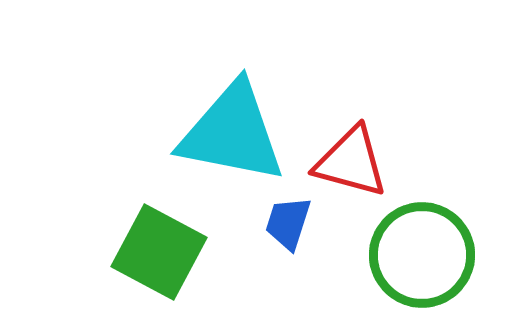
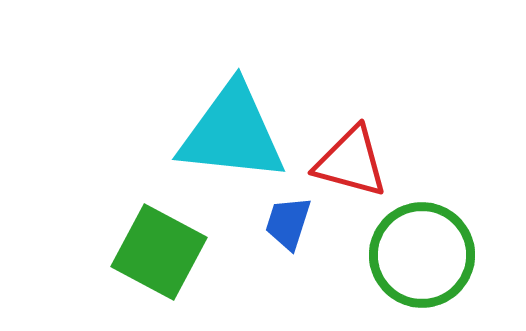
cyan triangle: rotated 5 degrees counterclockwise
